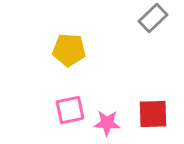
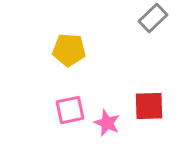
red square: moved 4 px left, 8 px up
pink star: rotated 20 degrees clockwise
